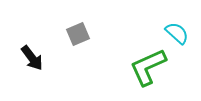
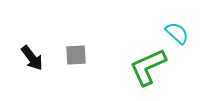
gray square: moved 2 px left, 21 px down; rotated 20 degrees clockwise
